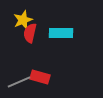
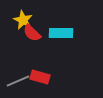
yellow star: rotated 24 degrees counterclockwise
red semicircle: moved 2 px right; rotated 60 degrees counterclockwise
gray line: moved 1 px left, 1 px up
